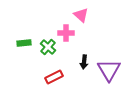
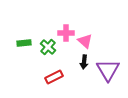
pink triangle: moved 4 px right, 26 px down
purple triangle: moved 1 px left
